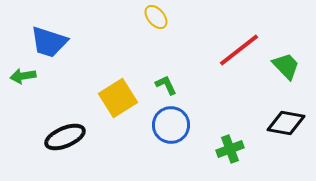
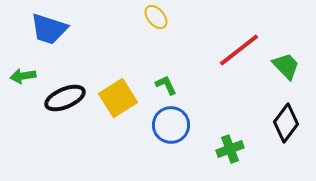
blue trapezoid: moved 13 px up
black diamond: rotated 63 degrees counterclockwise
black ellipse: moved 39 px up
